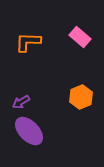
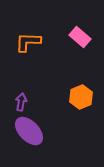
purple arrow: rotated 132 degrees clockwise
